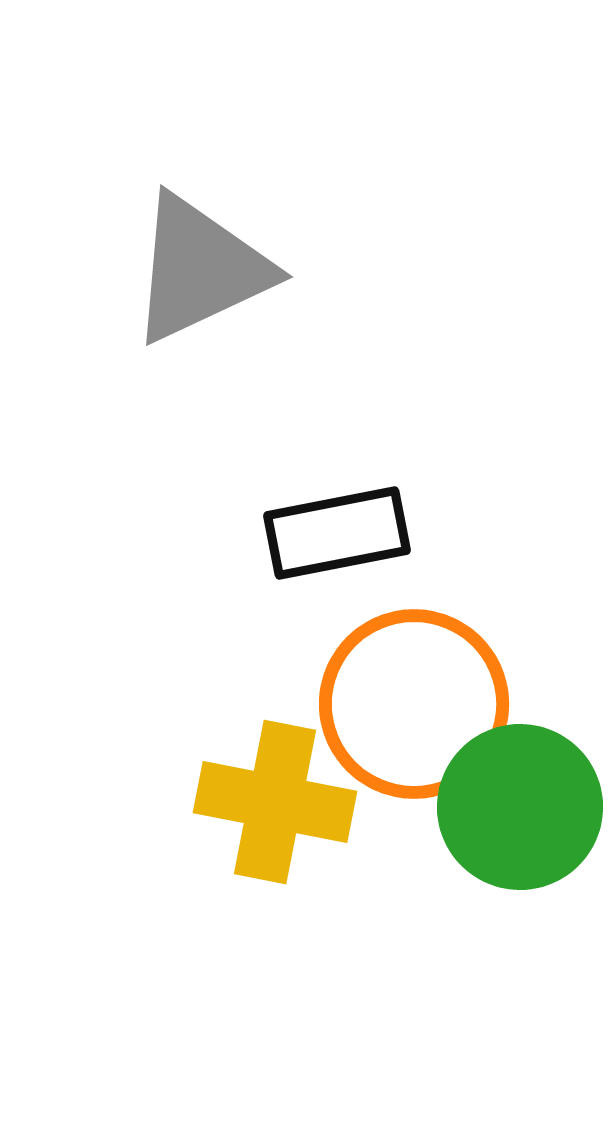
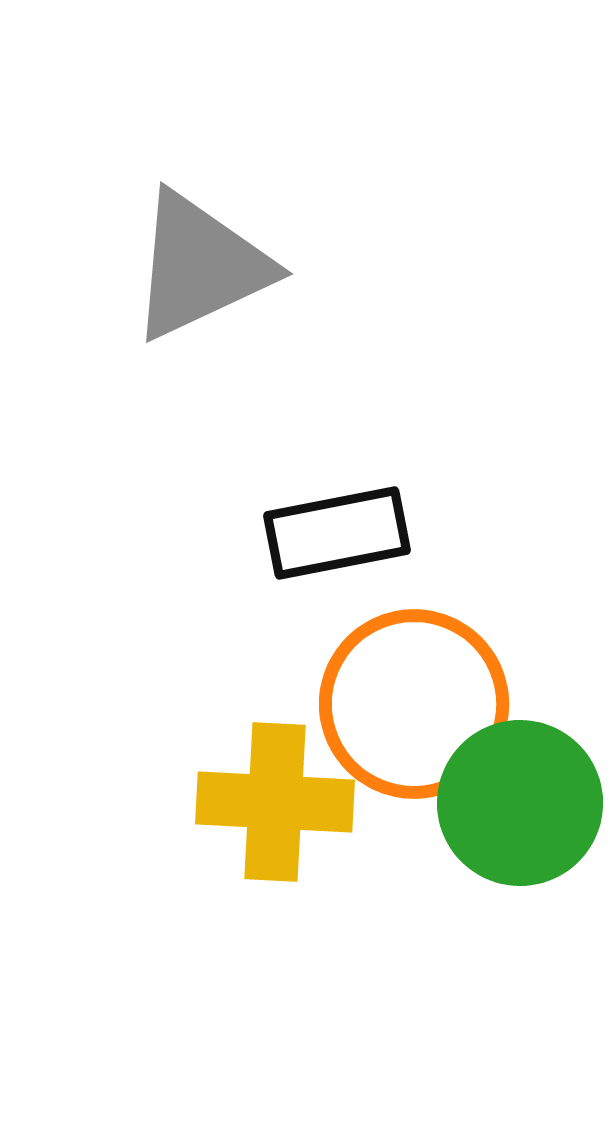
gray triangle: moved 3 px up
yellow cross: rotated 8 degrees counterclockwise
green circle: moved 4 px up
